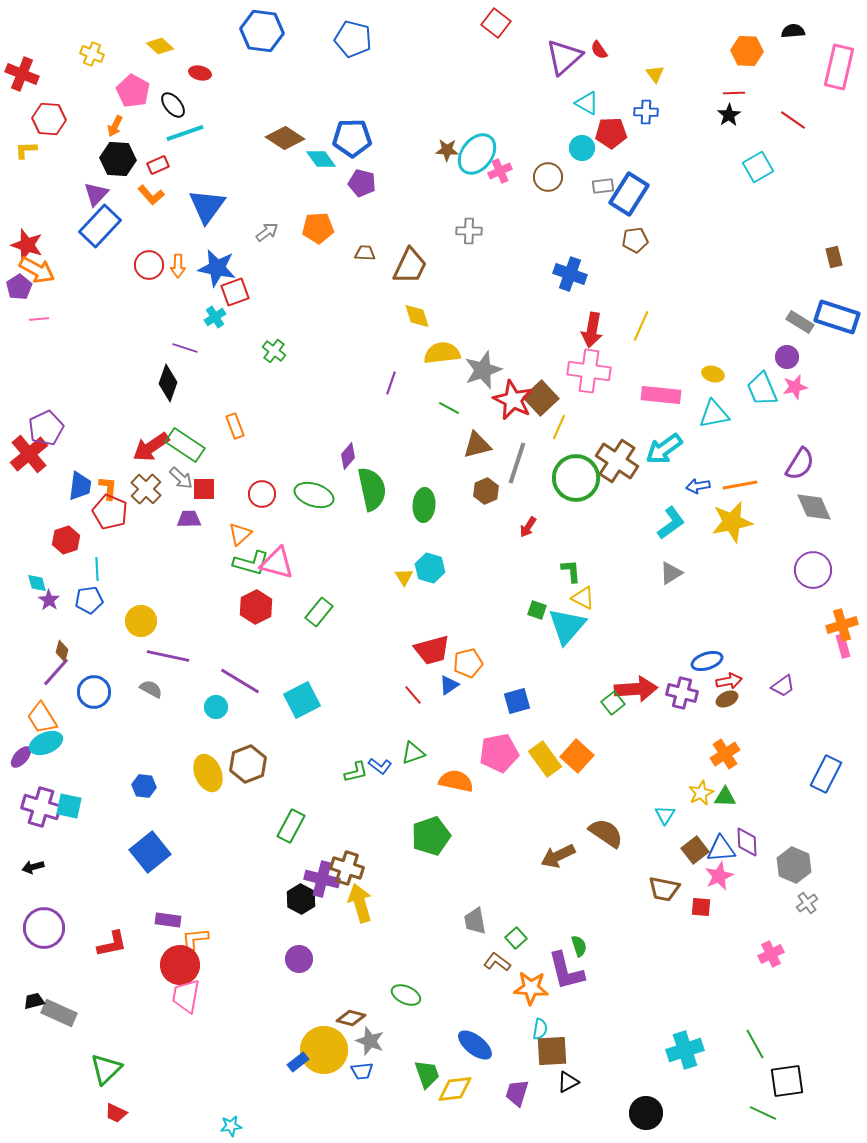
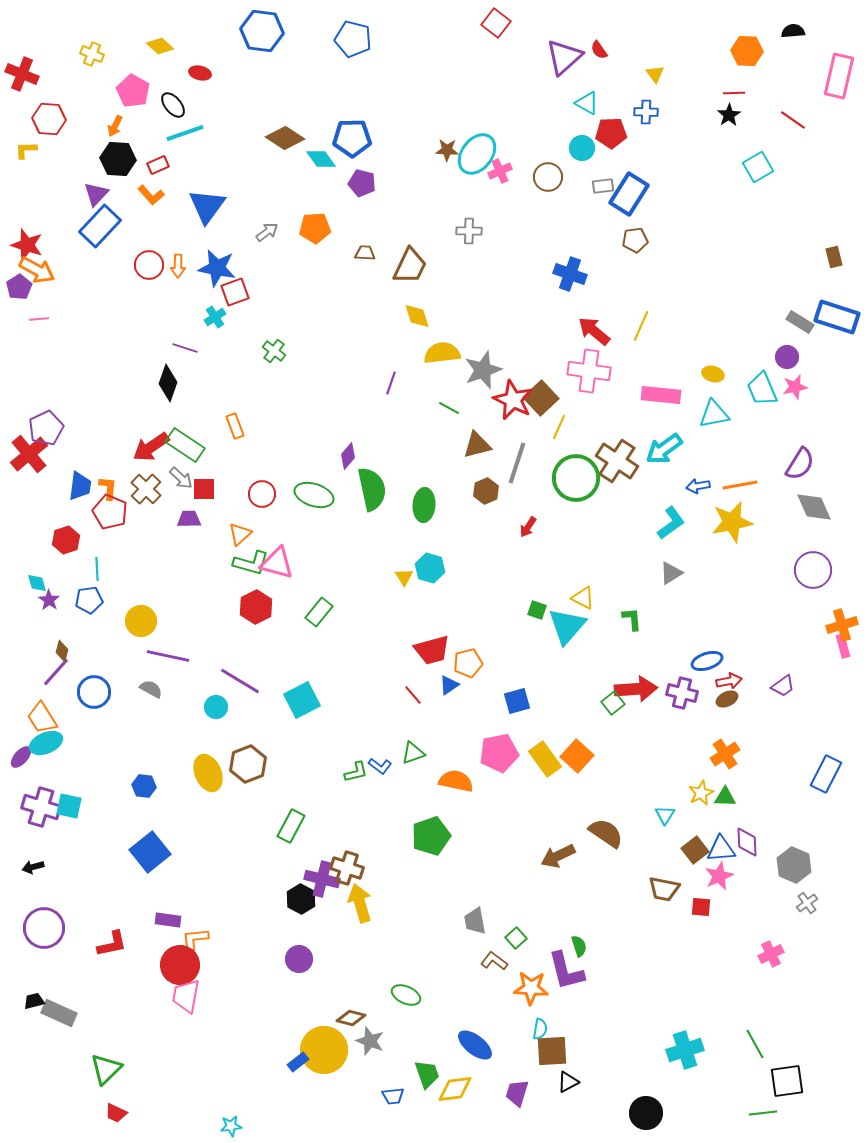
pink rectangle at (839, 67): moved 9 px down
orange pentagon at (318, 228): moved 3 px left
red arrow at (592, 330): moved 2 px right, 1 px down; rotated 120 degrees clockwise
green L-shape at (571, 571): moved 61 px right, 48 px down
brown L-shape at (497, 962): moved 3 px left, 1 px up
blue trapezoid at (362, 1071): moved 31 px right, 25 px down
green line at (763, 1113): rotated 32 degrees counterclockwise
